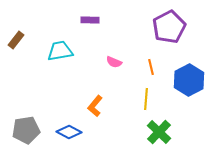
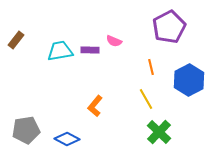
purple rectangle: moved 30 px down
pink semicircle: moved 21 px up
yellow line: rotated 35 degrees counterclockwise
blue diamond: moved 2 px left, 7 px down
